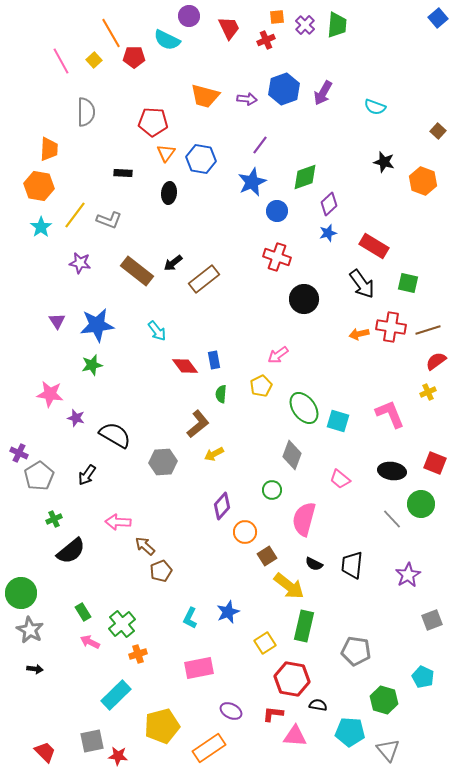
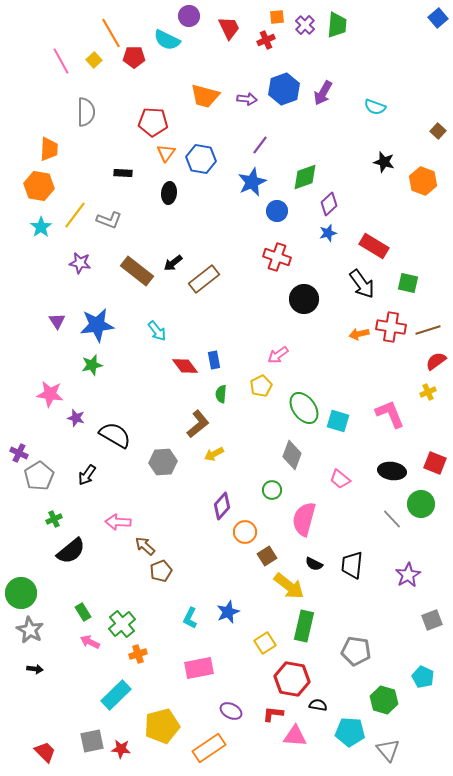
red star at (118, 756): moved 3 px right, 7 px up
